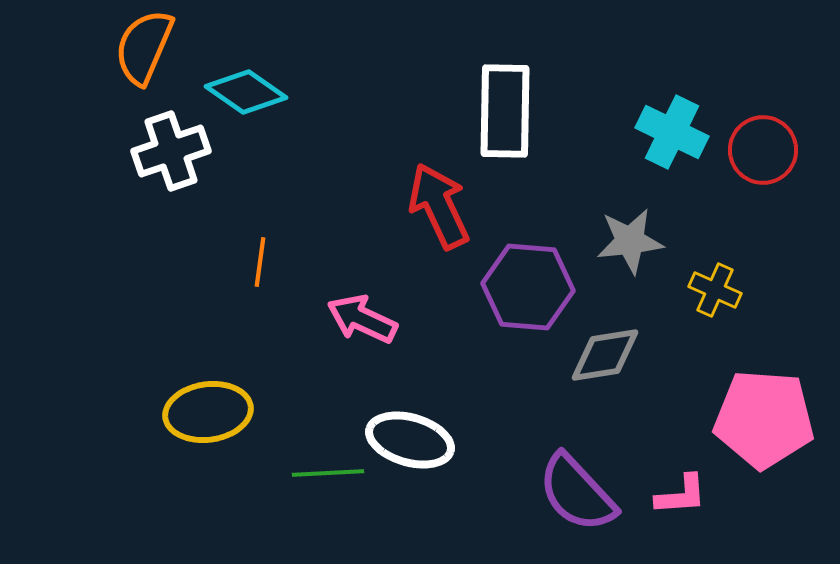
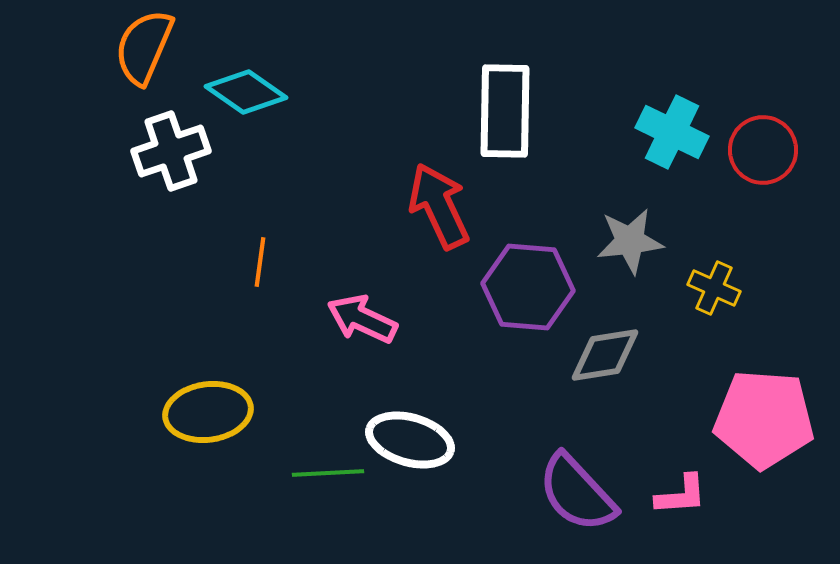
yellow cross: moved 1 px left, 2 px up
